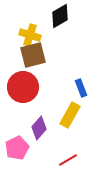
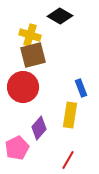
black diamond: rotated 60 degrees clockwise
yellow rectangle: rotated 20 degrees counterclockwise
red line: rotated 30 degrees counterclockwise
